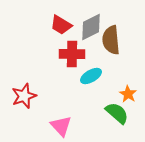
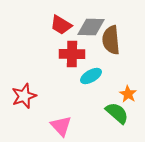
gray diamond: rotated 28 degrees clockwise
